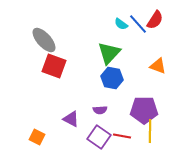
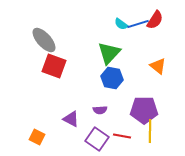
blue line: rotated 65 degrees counterclockwise
orange triangle: rotated 18 degrees clockwise
purple square: moved 2 px left, 2 px down
